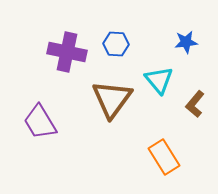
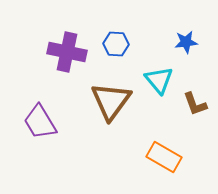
brown triangle: moved 1 px left, 2 px down
brown L-shape: rotated 60 degrees counterclockwise
orange rectangle: rotated 28 degrees counterclockwise
